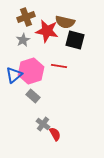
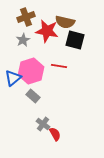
blue triangle: moved 1 px left, 3 px down
